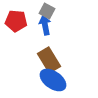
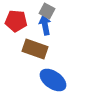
brown rectangle: moved 14 px left, 11 px up; rotated 40 degrees counterclockwise
